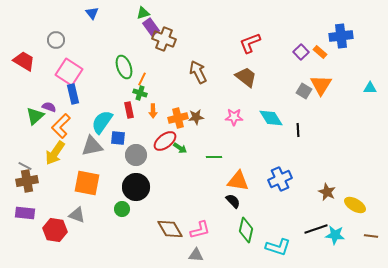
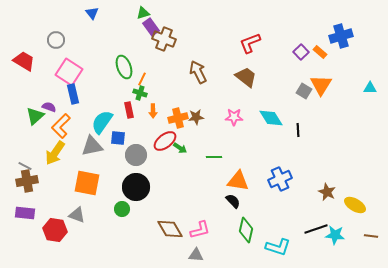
blue cross at (341, 36): rotated 10 degrees counterclockwise
